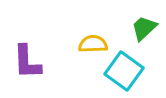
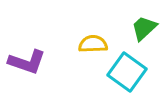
purple L-shape: rotated 69 degrees counterclockwise
cyan square: moved 3 px right, 1 px down
